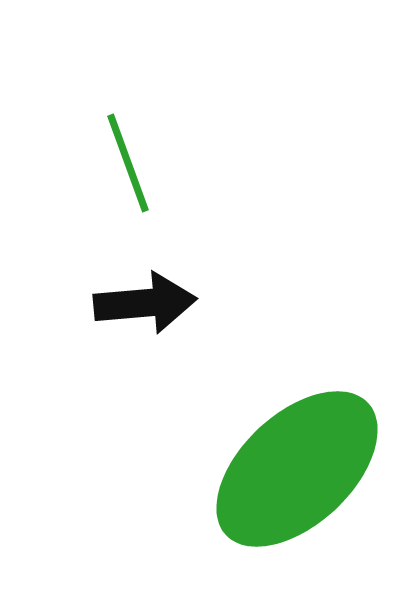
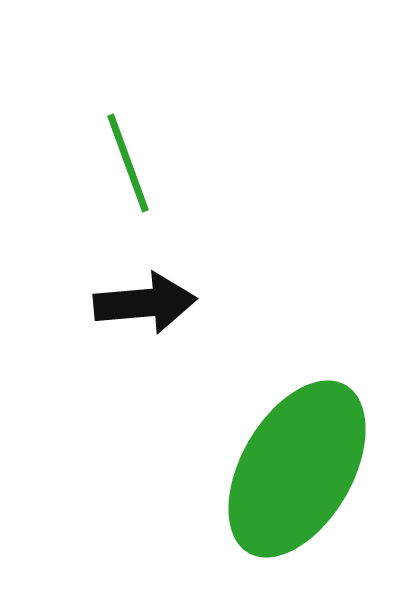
green ellipse: rotated 17 degrees counterclockwise
